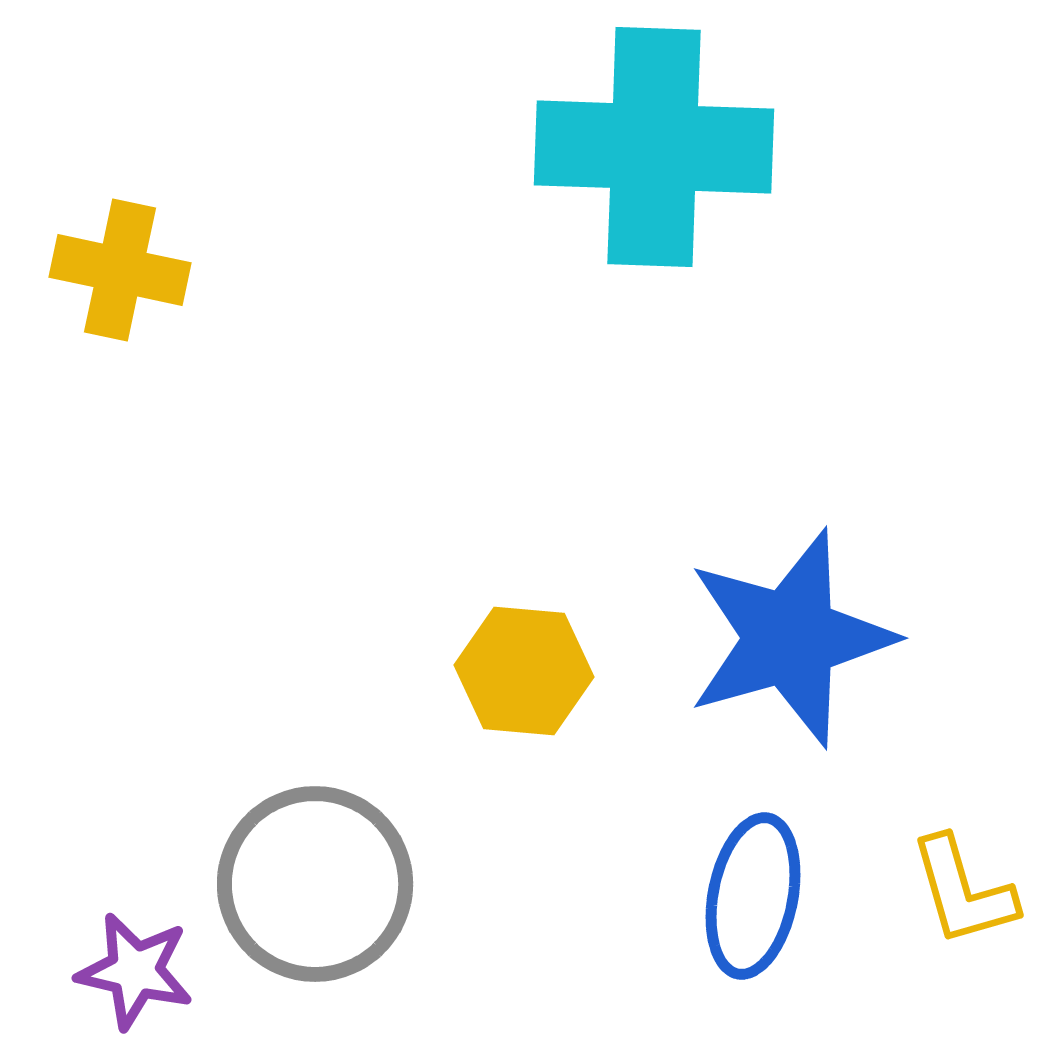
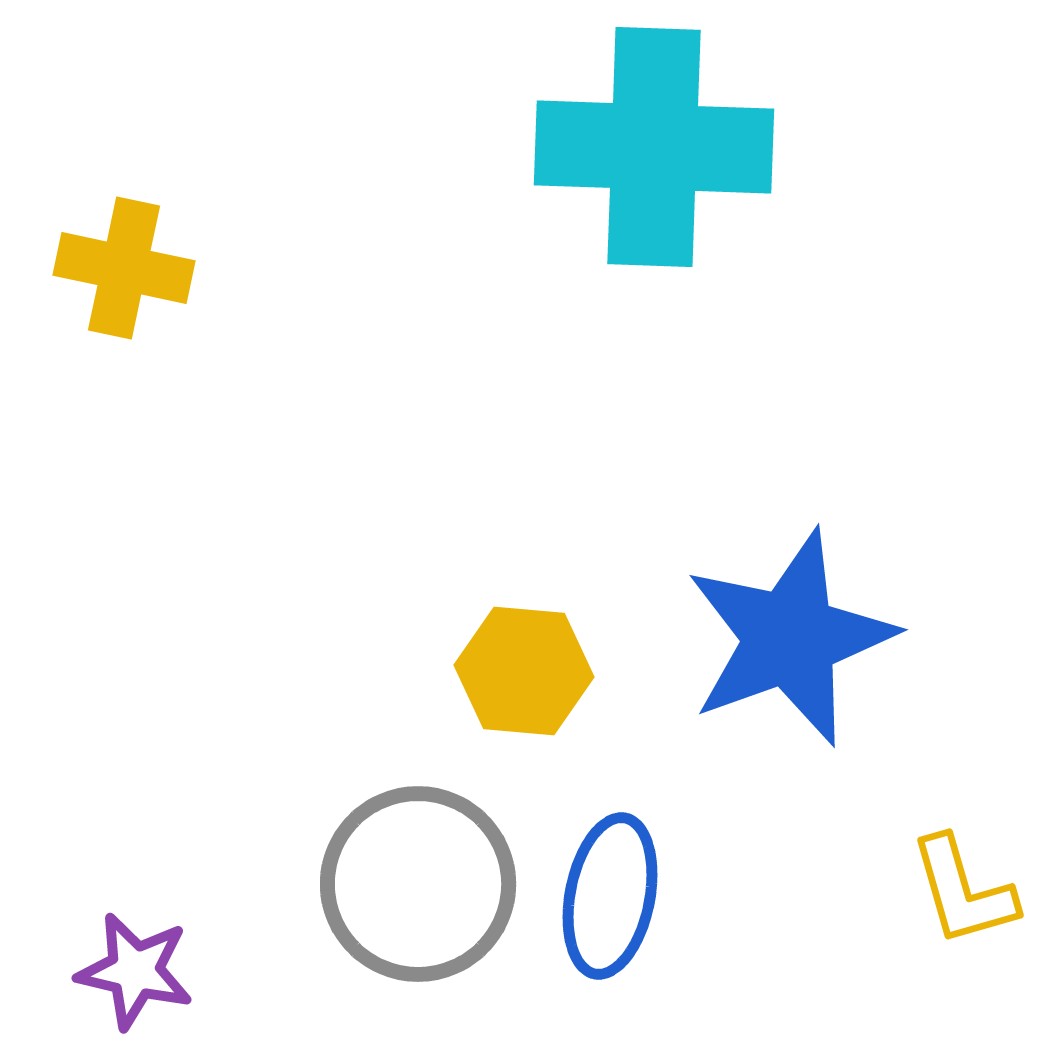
yellow cross: moved 4 px right, 2 px up
blue star: rotated 4 degrees counterclockwise
gray circle: moved 103 px right
blue ellipse: moved 143 px left
